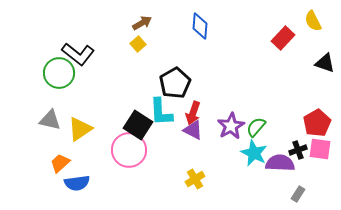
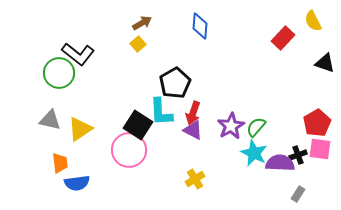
black cross: moved 5 px down
orange trapezoid: rotated 125 degrees clockwise
